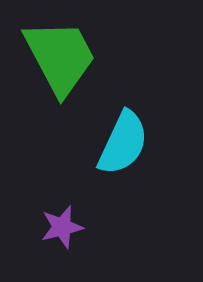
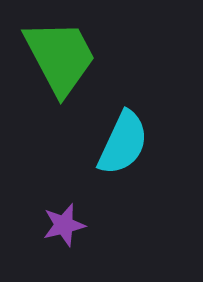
purple star: moved 2 px right, 2 px up
